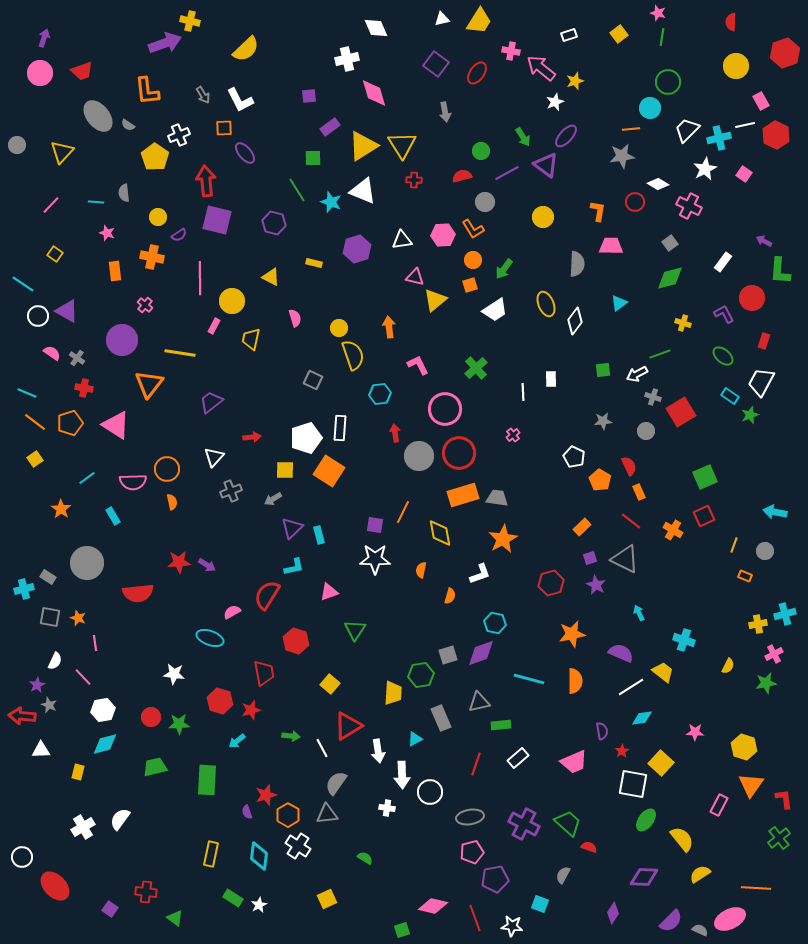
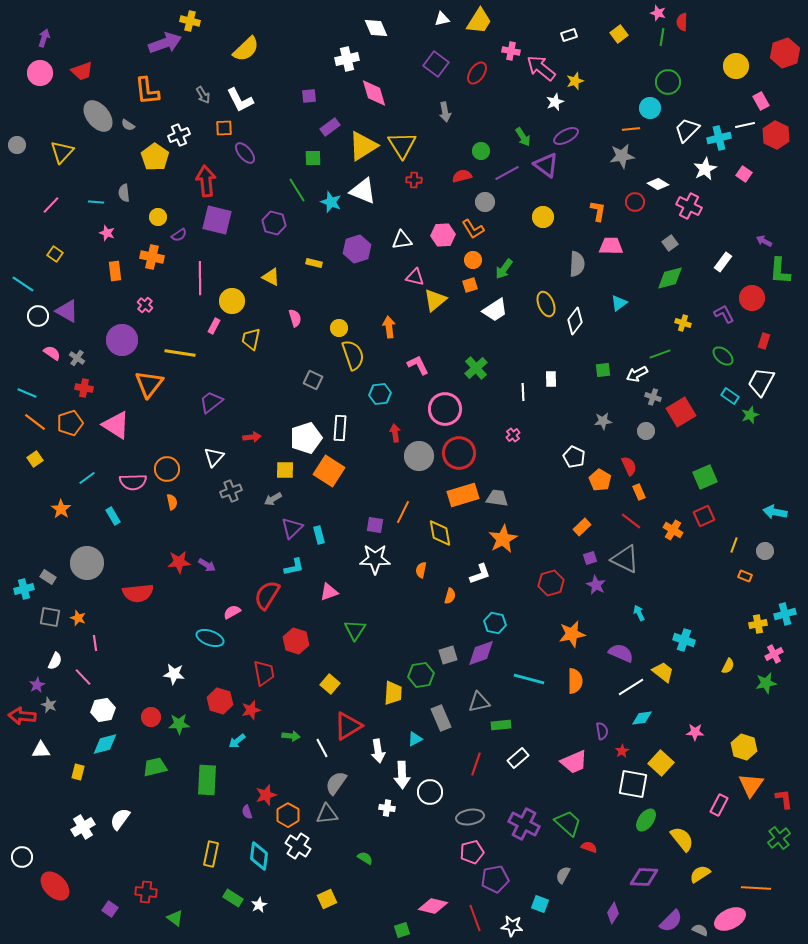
red semicircle at (731, 22): moved 49 px left
purple ellipse at (566, 136): rotated 20 degrees clockwise
